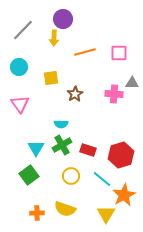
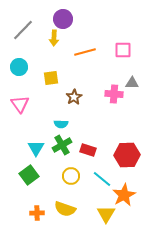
pink square: moved 4 px right, 3 px up
brown star: moved 1 px left, 3 px down
red hexagon: moved 6 px right; rotated 15 degrees clockwise
